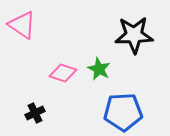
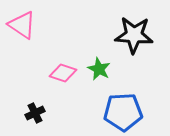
black star: rotated 6 degrees clockwise
